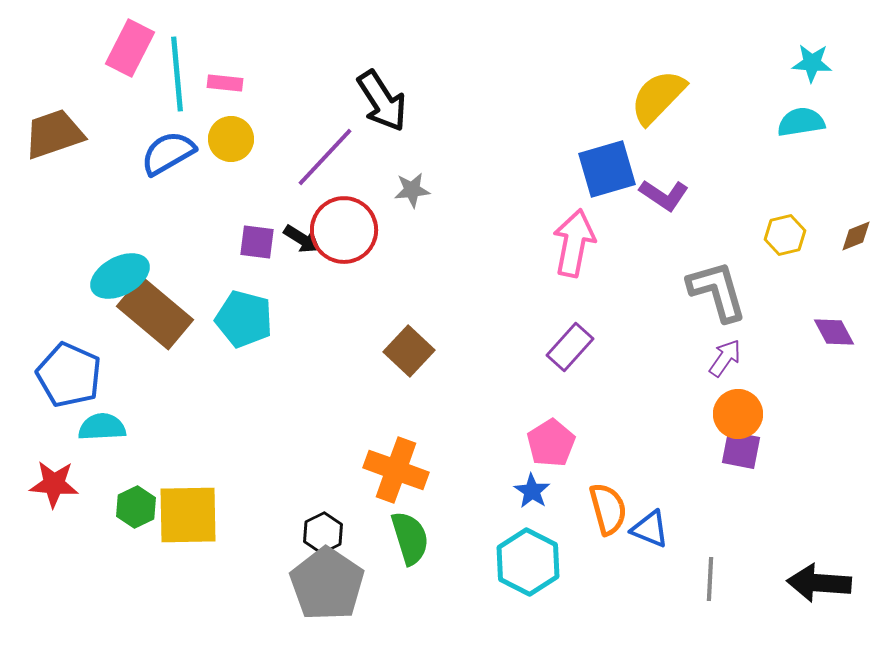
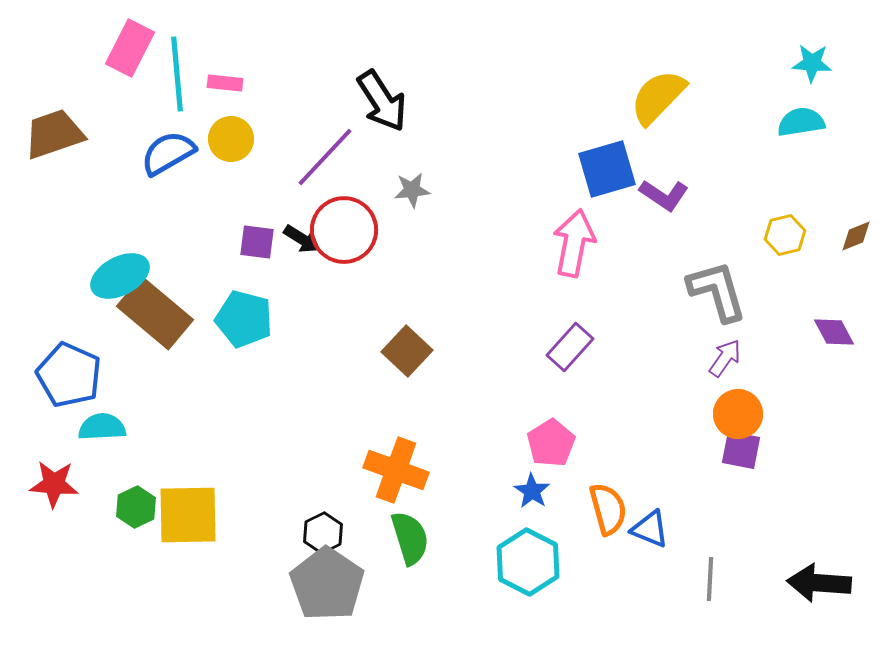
brown square at (409, 351): moved 2 px left
